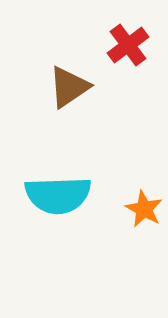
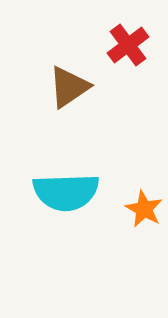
cyan semicircle: moved 8 px right, 3 px up
